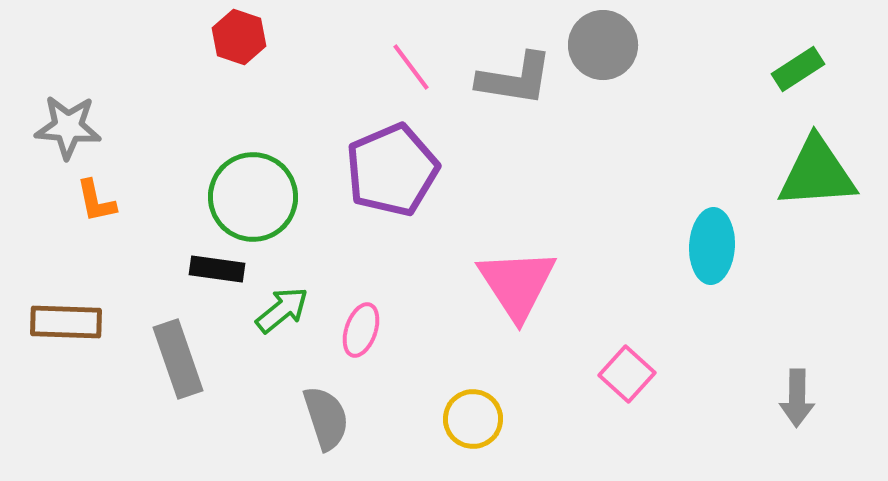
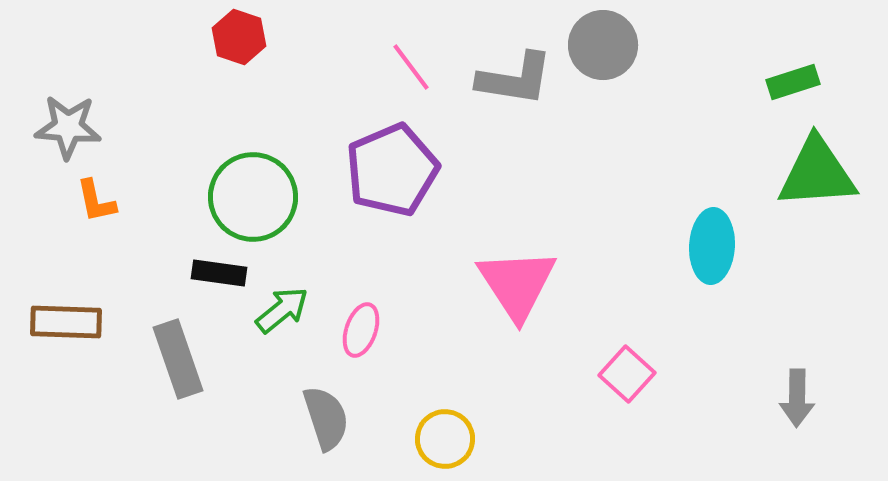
green rectangle: moved 5 px left, 13 px down; rotated 15 degrees clockwise
black rectangle: moved 2 px right, 4 px down
yellow circle: moved 28 px left, 20 px down
